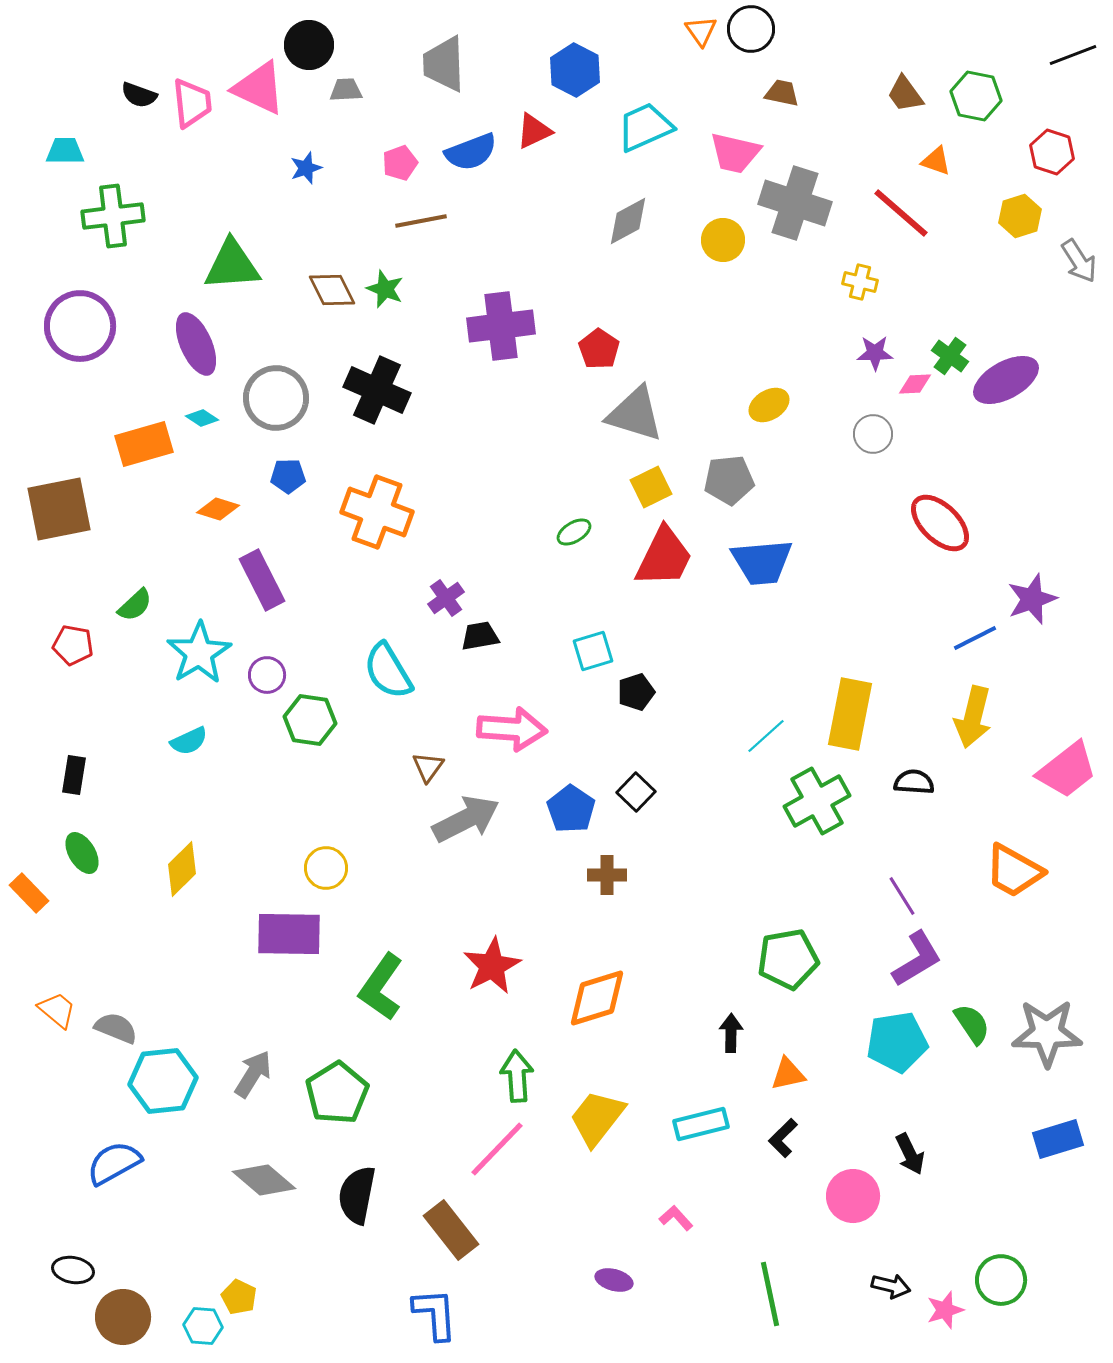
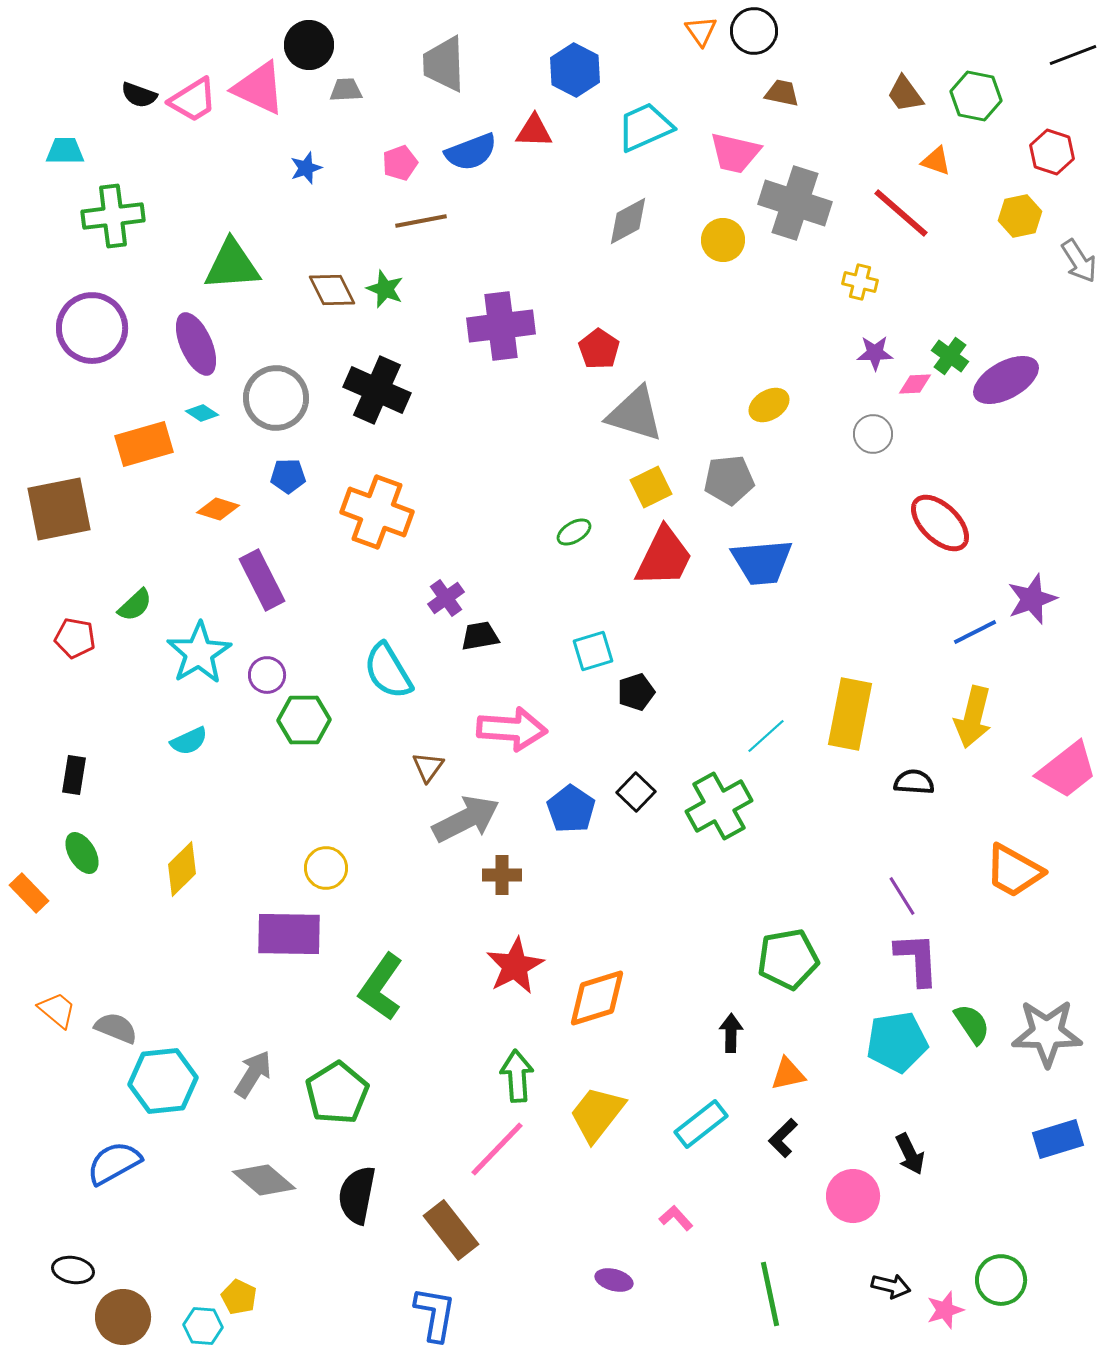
black circle at (751, 29): moved 3 px right, 2 px down
pink trapezoid at (192, 103): moved 1 px right, 3 px up; rotated 64 degrees clockwise
red triangle at (534, 131): rotated 27 degrees clockwise
yellow hexagon at (1020, 216): rotated 6 degrees clockwise
purple circle at (80, 326): moved 12 px right, 2 px down
cyan diamond at (202, 418): moved 5 px up
blue line at (975, 638): moved 6 px up
red pentagon at (73, 645): moved 2 px right, 7 px up
green hexagon at (310, 720): moved 6 px left; rotated 9 degrees counterclockwise
green cross at (817, 801): moved 98 px left, 5 px down
brown cross at (607, 875): moved 105 px left
purple L-shape at (917, 959): rotated 62 degrees counterclockwise
red star at (492, 966): moved 23 px right
yellow trapezoid at (597, 1118): moved 4 px up
cyan rectangle at (701, 1124): rotated 24 degrees counterclockwise
blue L-shape at (435, 1314): rotated 14 degrees clockwise
